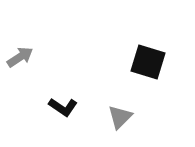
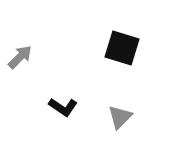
gray arrow: rotated 12 degrees counterclockwise
black square: moved 26 px left, 14 px up
